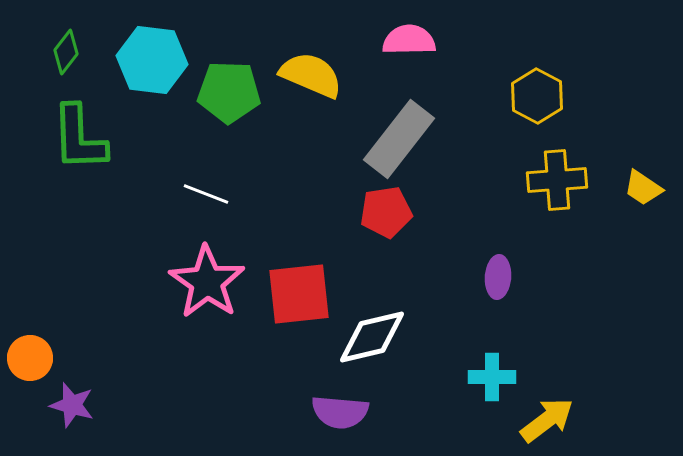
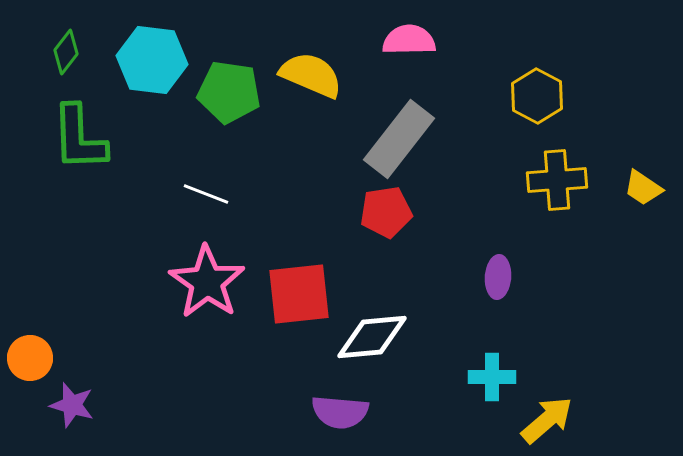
green pentagon: rotated 6 degrees clockwise
white diamond: rotated 8 degrees clockwise
yellow arrow: rotated 4 degrees counterclockwise
